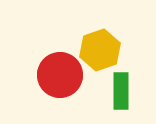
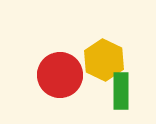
yellow hexagon: moved 4 px right, 10 px down; rotated 15 degrees counterclockwise
